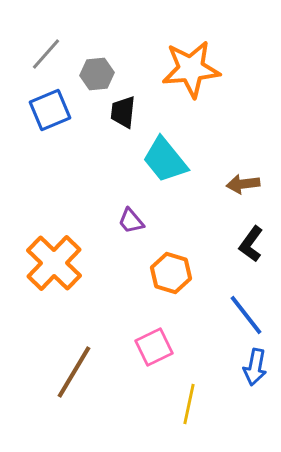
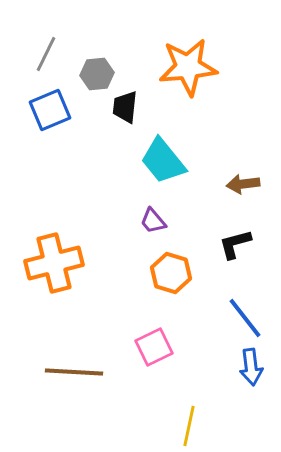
gray line: rotated 15 degrees counterclockwise
orange star: moved 3 px left, 2 px up
black trapezoid: moved 2 px right, 5 px up
cyan trapezoid: moved 2 px left, 1 px down
purple trapezoid: moved 22 px right
black L-shape: moved 16 px left; rotated 39 degrees clockwise
orange cross: rotated 32 degrees clockwise
blue line: moved 1 px left, 3 px down
blue arrow: moved 4 px left; rotated 18 degrees counterclockwise
brown line: rotated 62 degrees clockwise
yellow line: moved 22 px down
